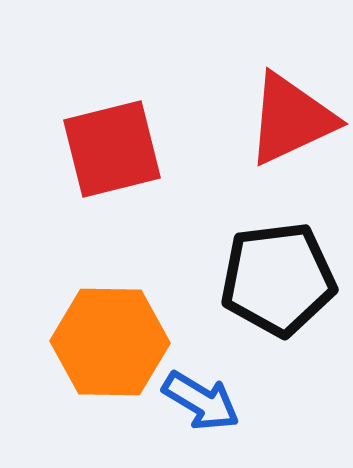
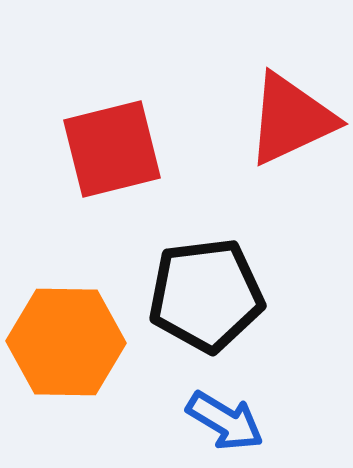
black pentagon: moved 72 px left, 16 px down
orange hexagon: moved 44 px left
blue arrow: moved 24 px right, 20 px down
